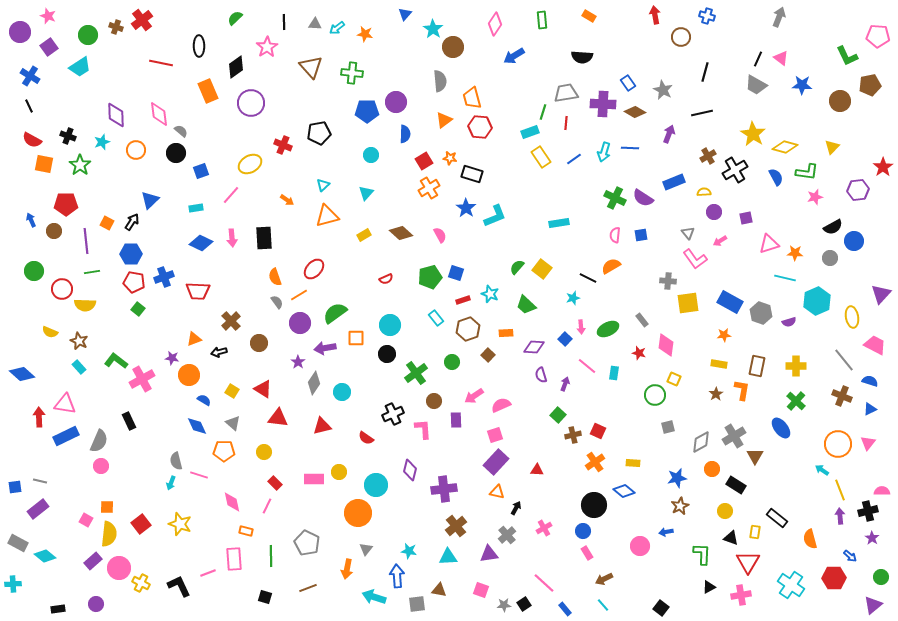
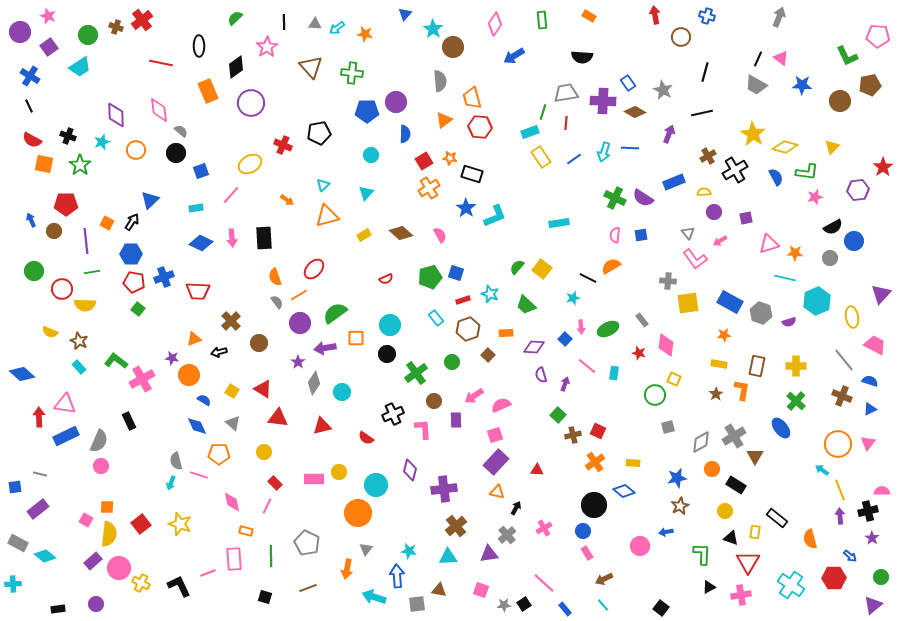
purple cross at (603, 104): moved 3 px up
pink diamond at (159, 114): moved 4 px up
orange pentagon at (224, 451): moved 5 px left, 3 px down
gray line at (40, 481): moved 7 px up
